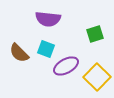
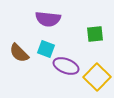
green square: rotated 12 degrees clockwise
purple ellipse: rotated 50 degrees clockwise
